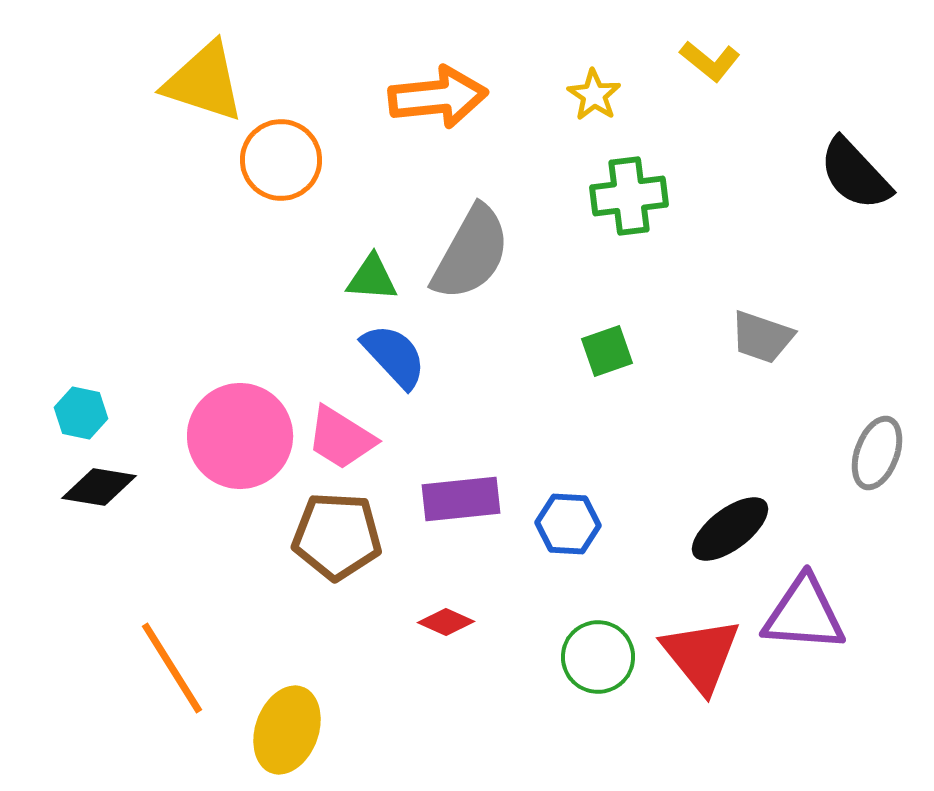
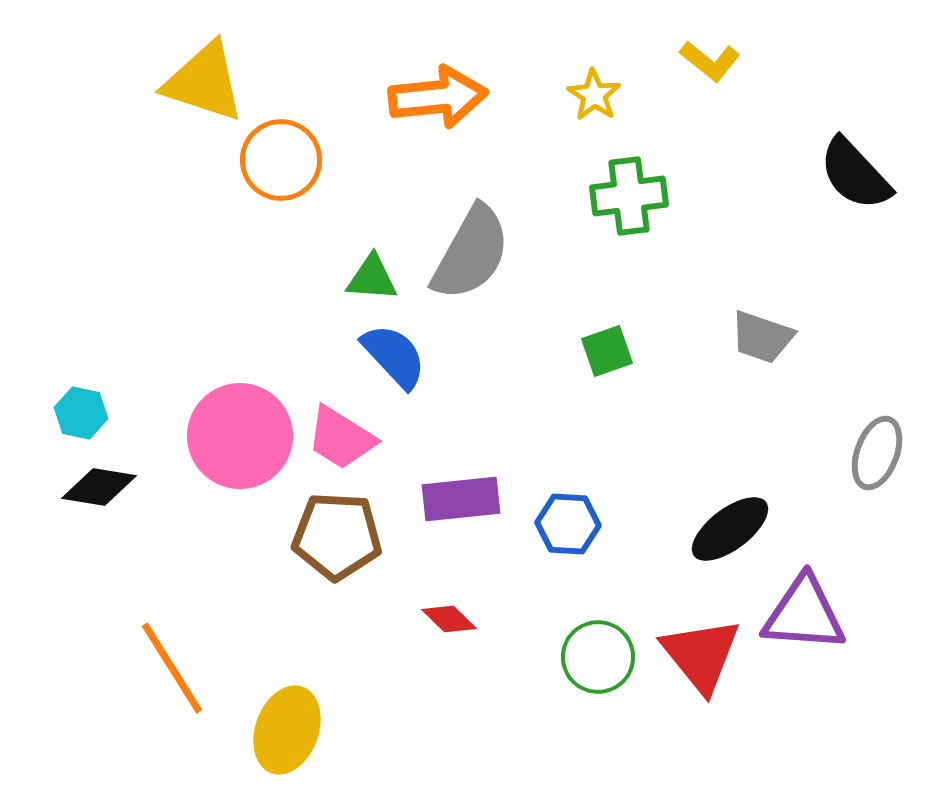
red diamond: moved 3 px right, 3 px up; rotated 20 degrees clockwise
